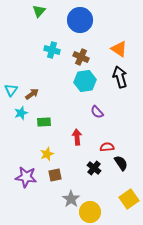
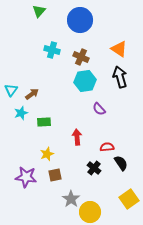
purple semicircle: moved 2 px right, 3 px up
